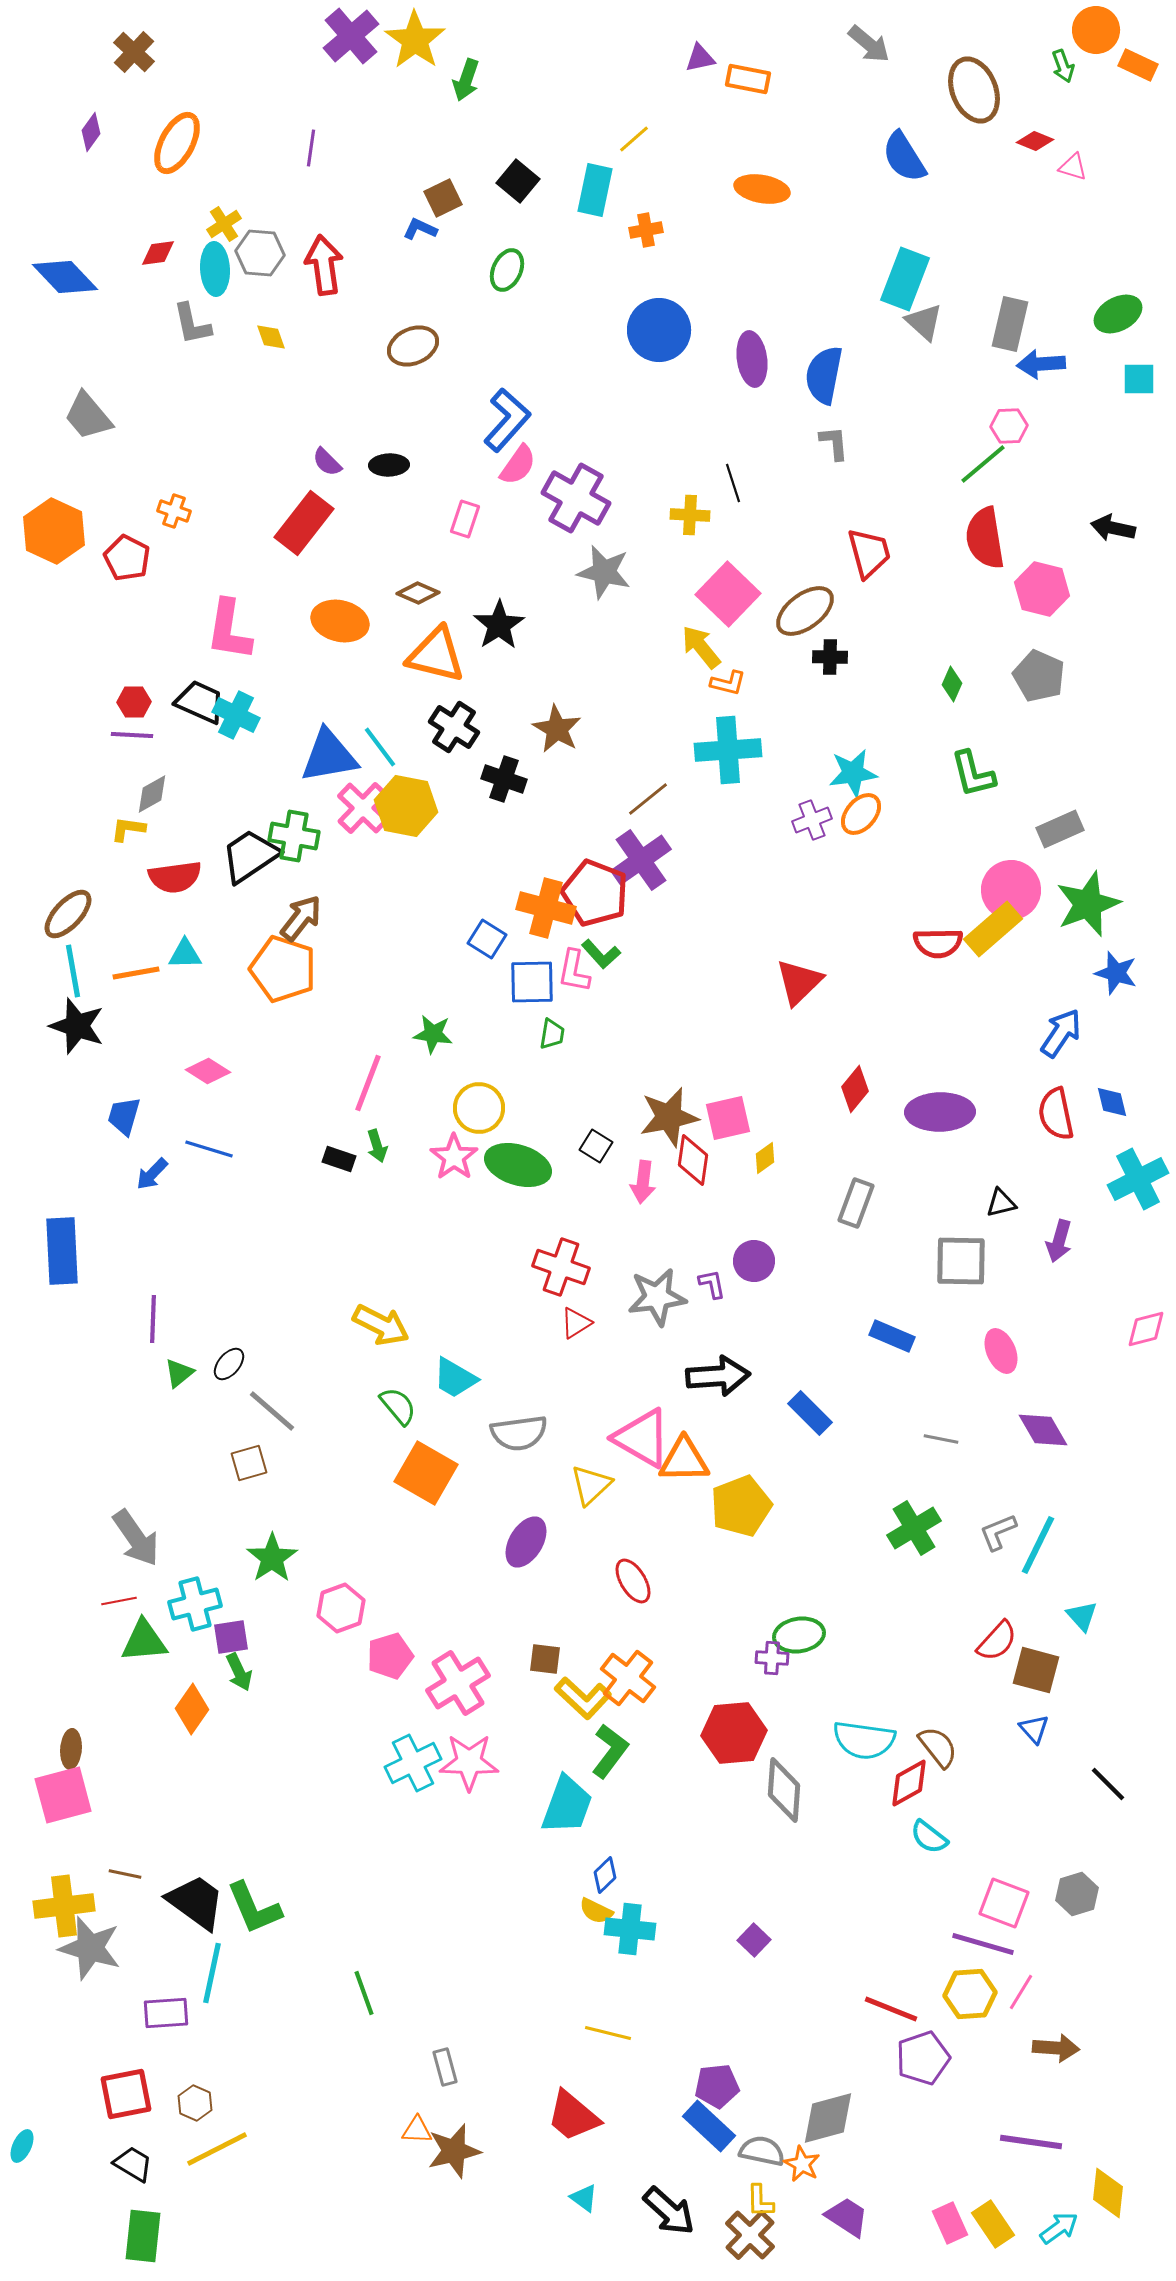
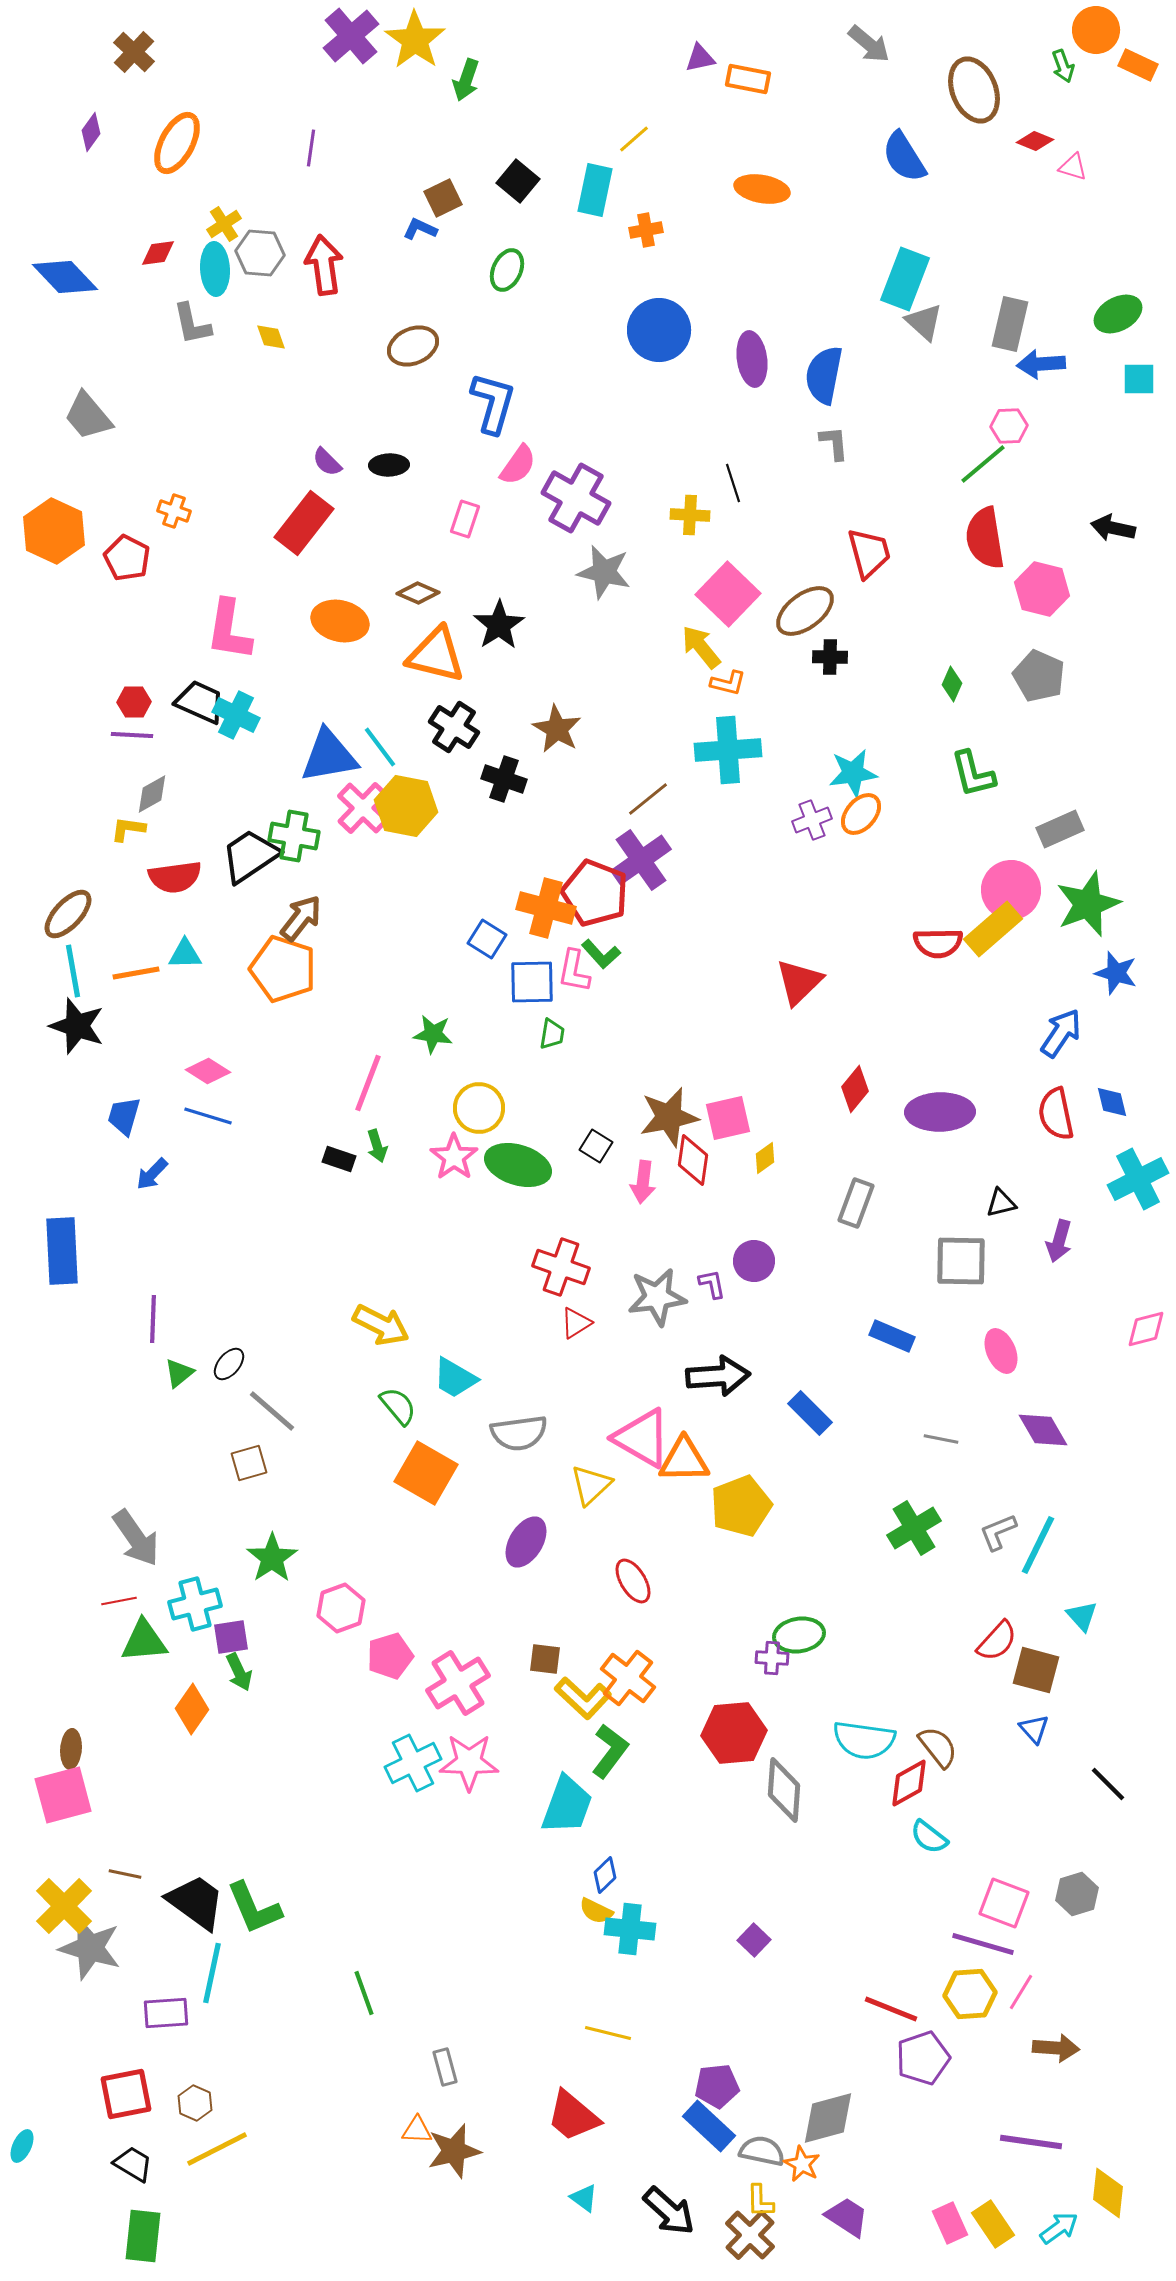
blue L-shape at (507, 420): moved 14 px left, 17 px up; rotated 26 degrees counterclockwise
blue line at (209, 1149): moved 1 px left, 33 px up
yellow cross at (64, 1906): rotated 38 degrees counterclockwise
